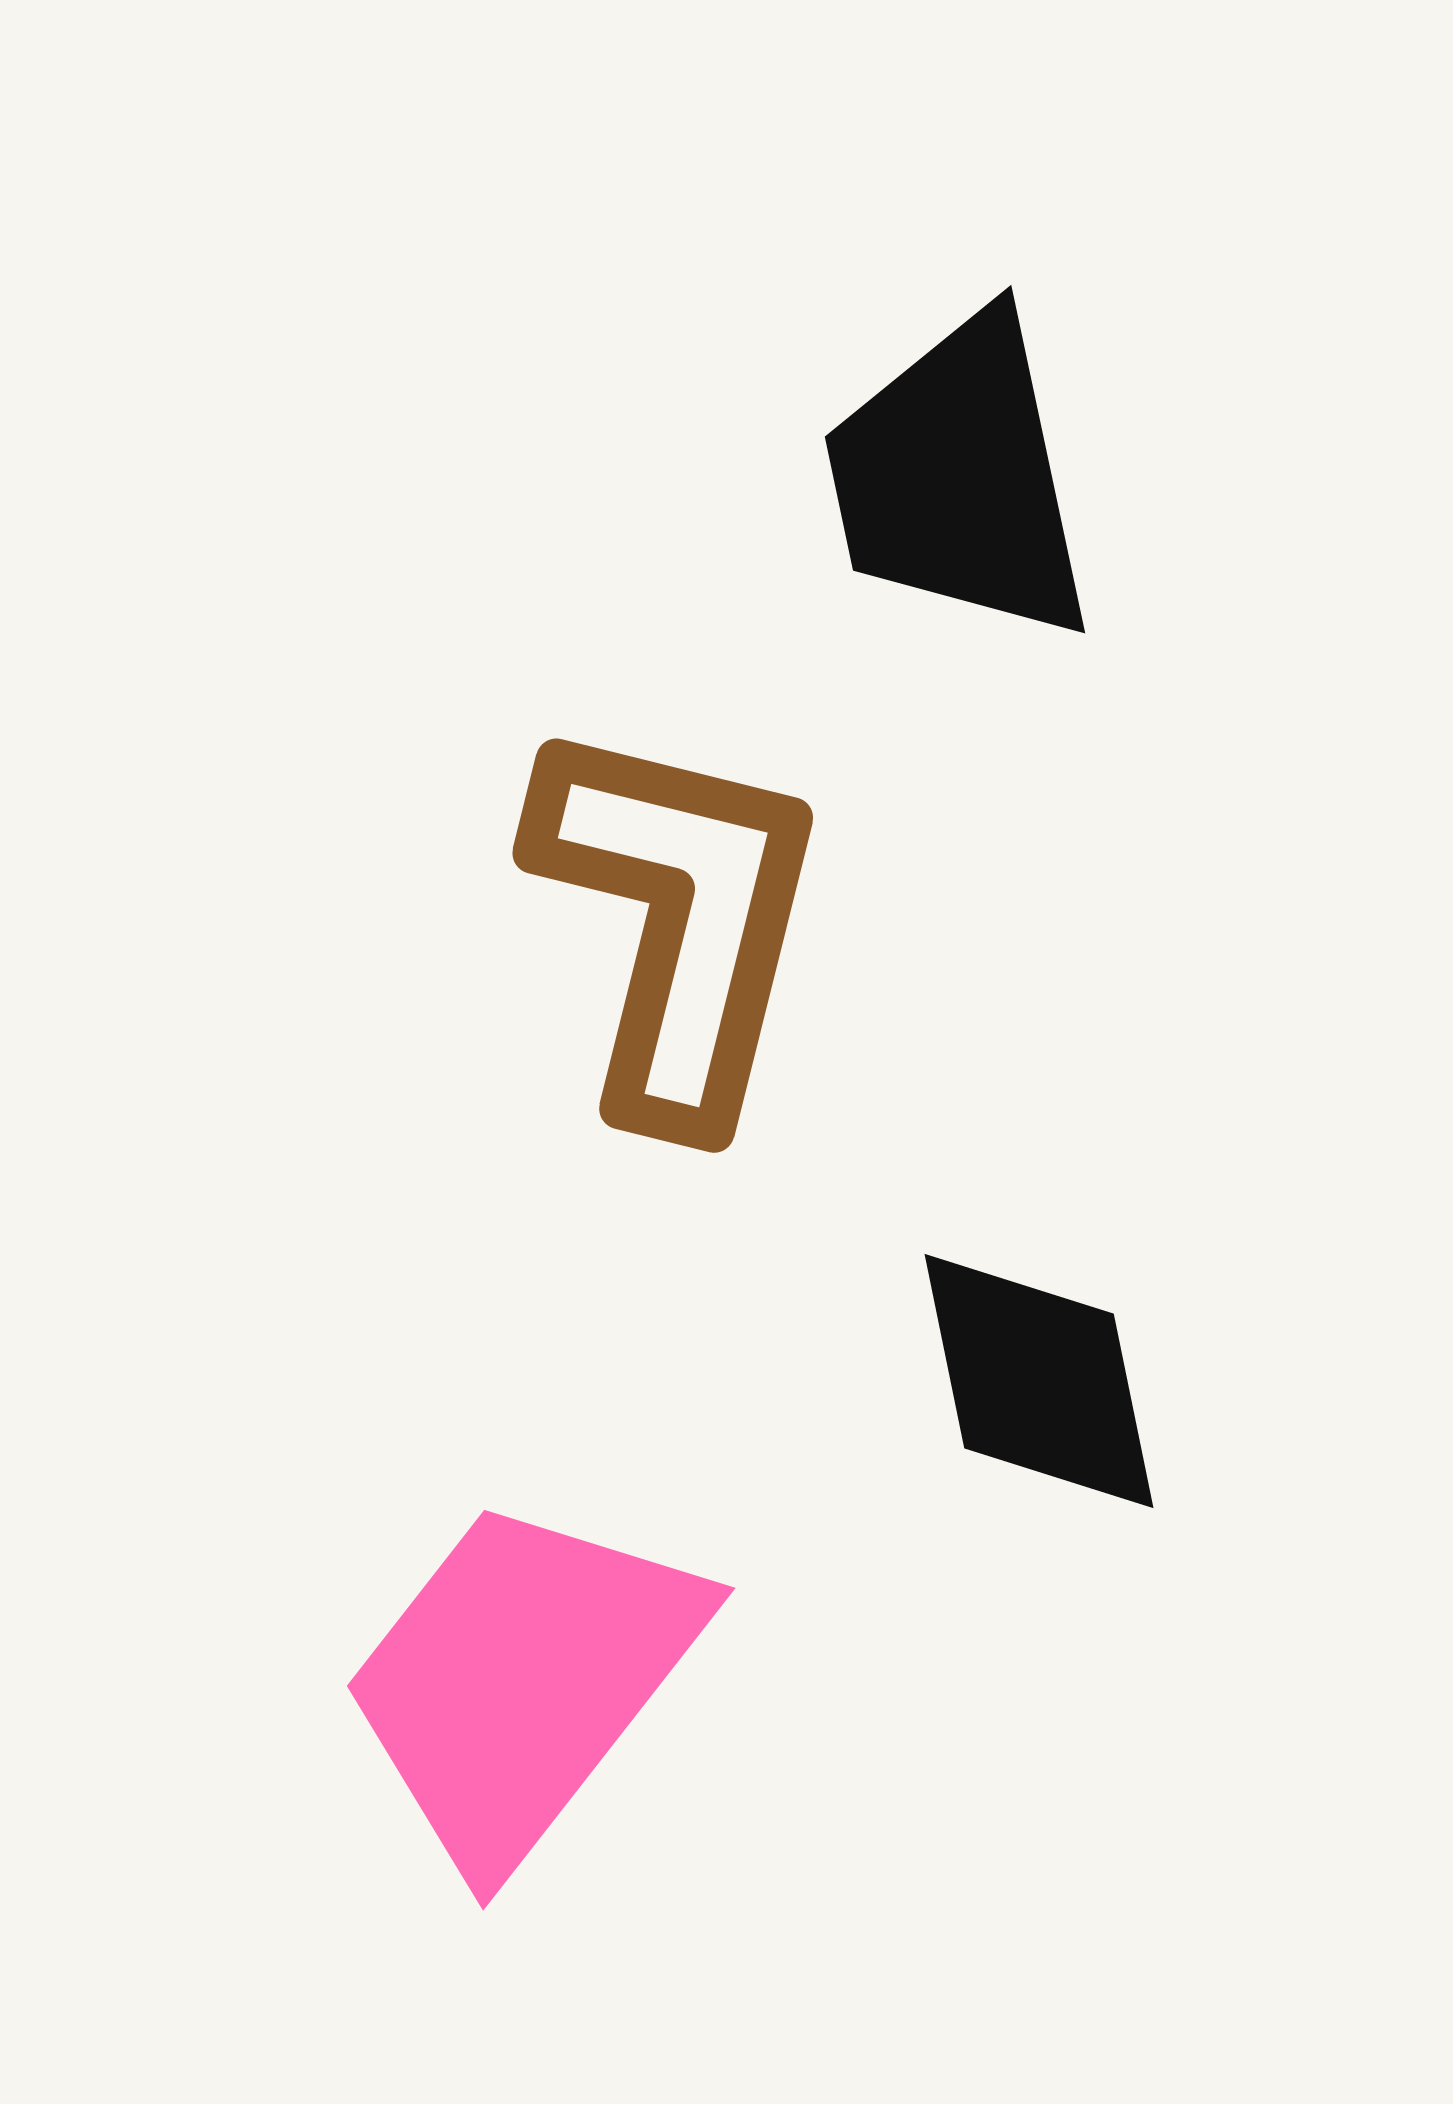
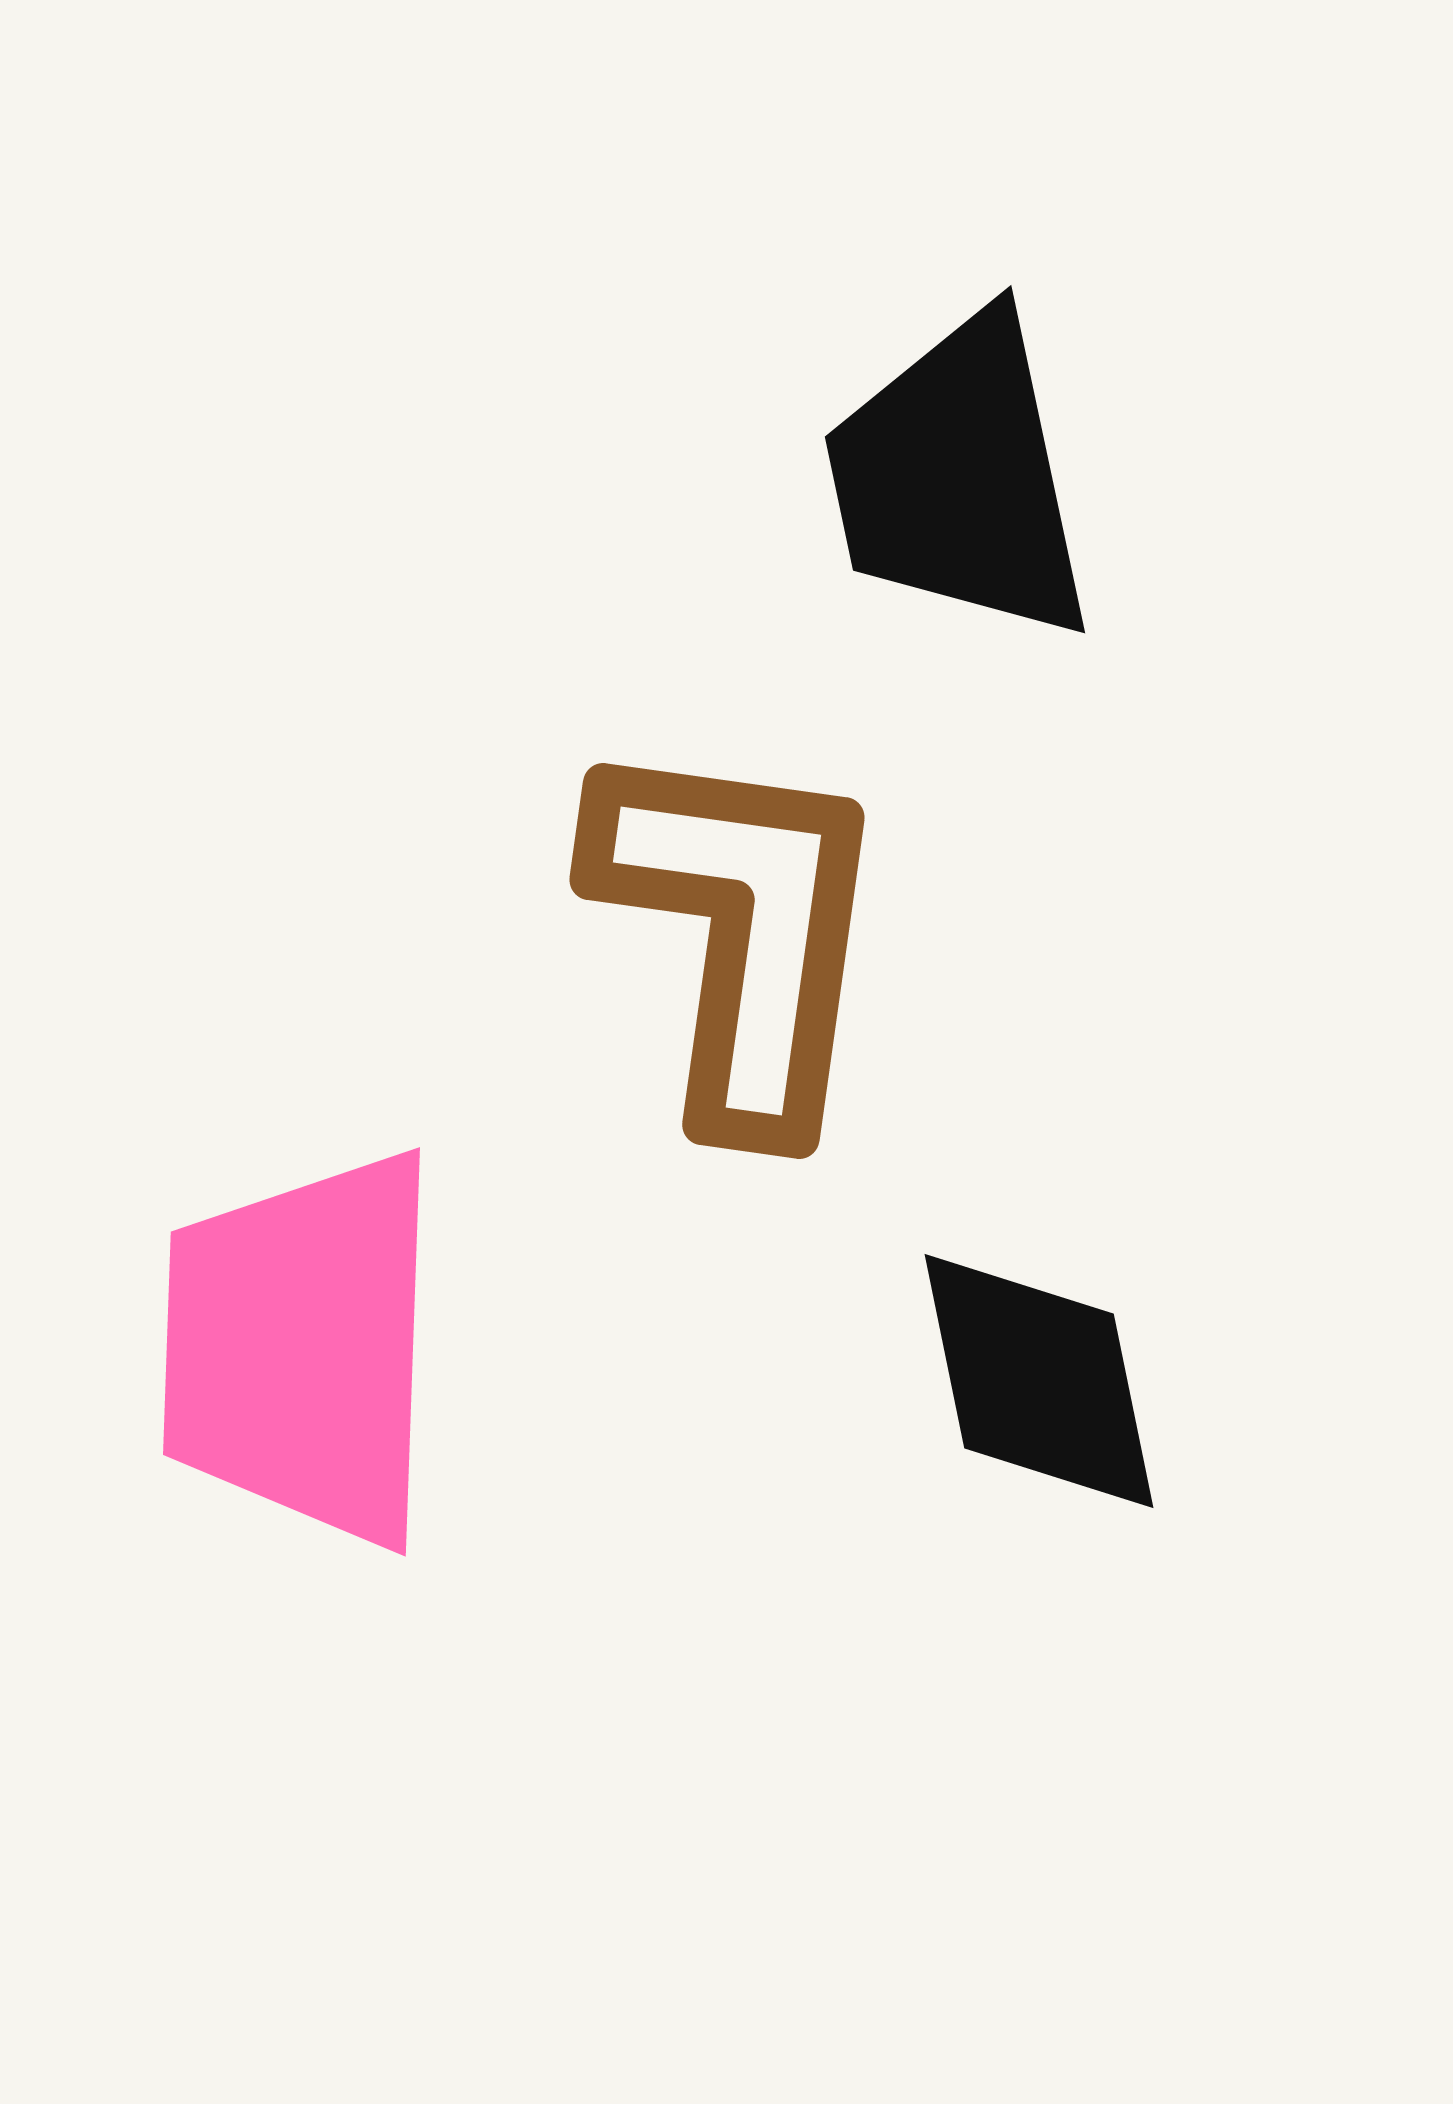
brown L-shape: moved 63 px right, 11 px down; rotated 6 degrees counterclockwise
pink trapezoid: moved 220 px left, 333 px up; rotated 36 degrees counterclockwise
